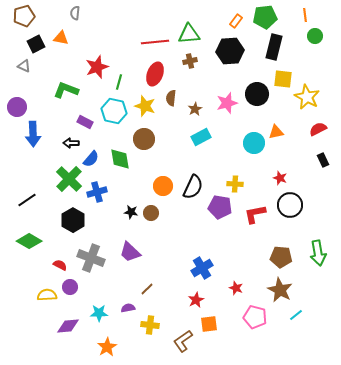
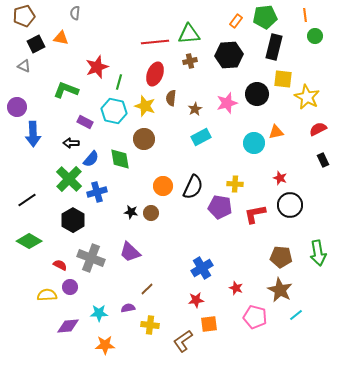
black hexagon at (230, 51): moved 1 px left, 4 px down
red star at (196, 300): rotated 21 degrees clockwise
orange star at (107, 347): moved 2 px left, 2 px up; rotated 30 degrees clockwise
